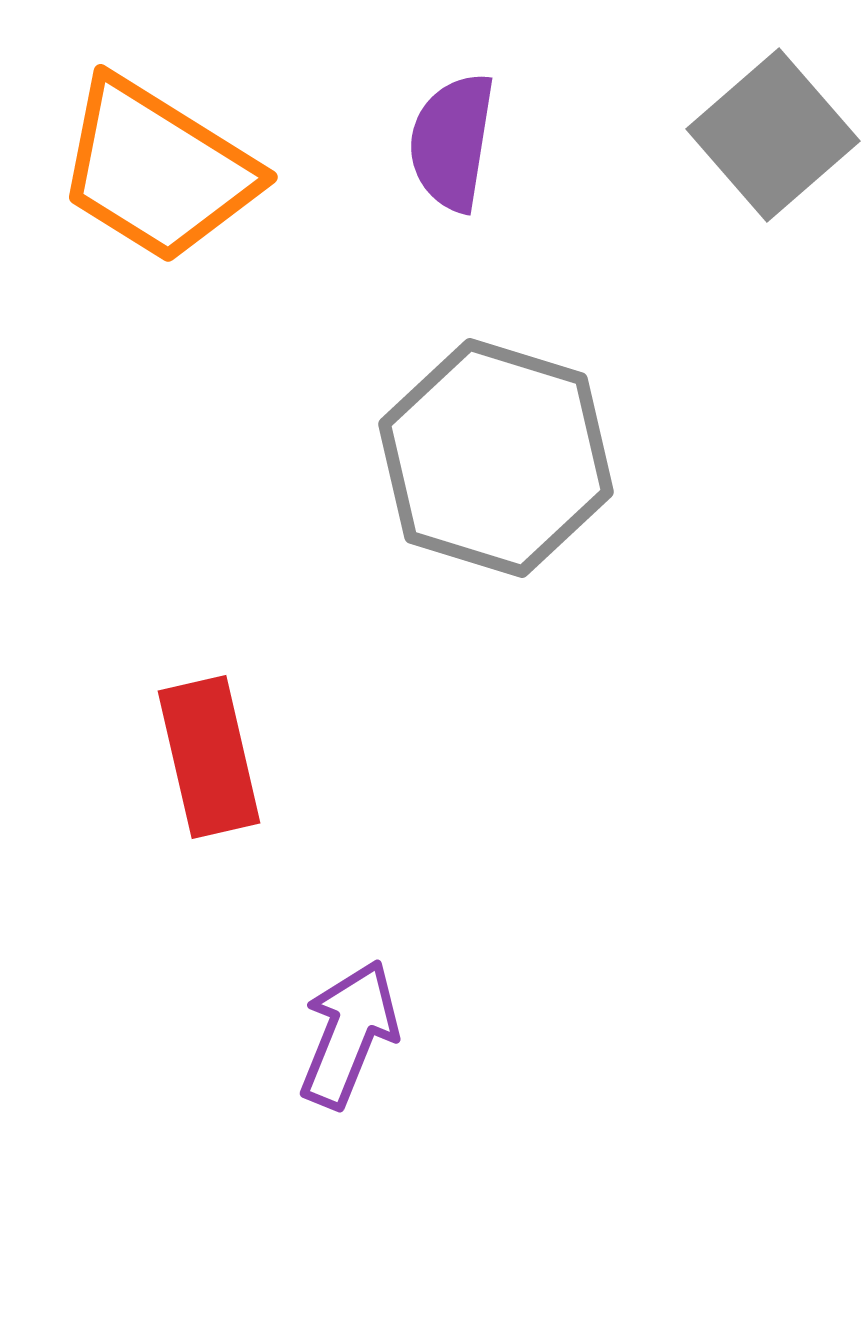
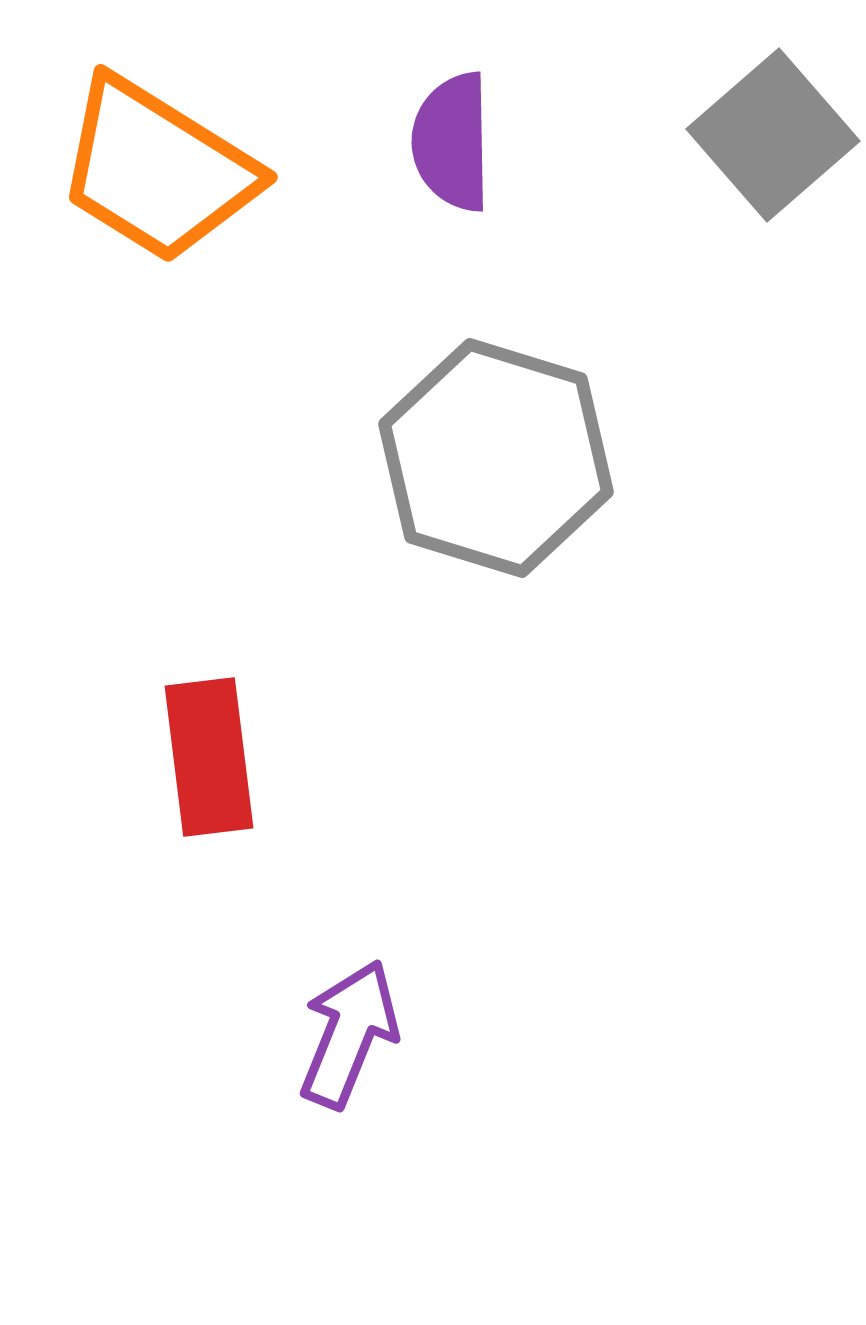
purple semicircle: rotated 10 degrees counterclockwise
red rectangle: rotated 6 degrees clockwise
